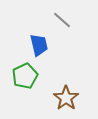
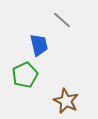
green pentagon: moved 1 px up
brown star: moved 3 px down; rotated 10 degrees counterclockwise
